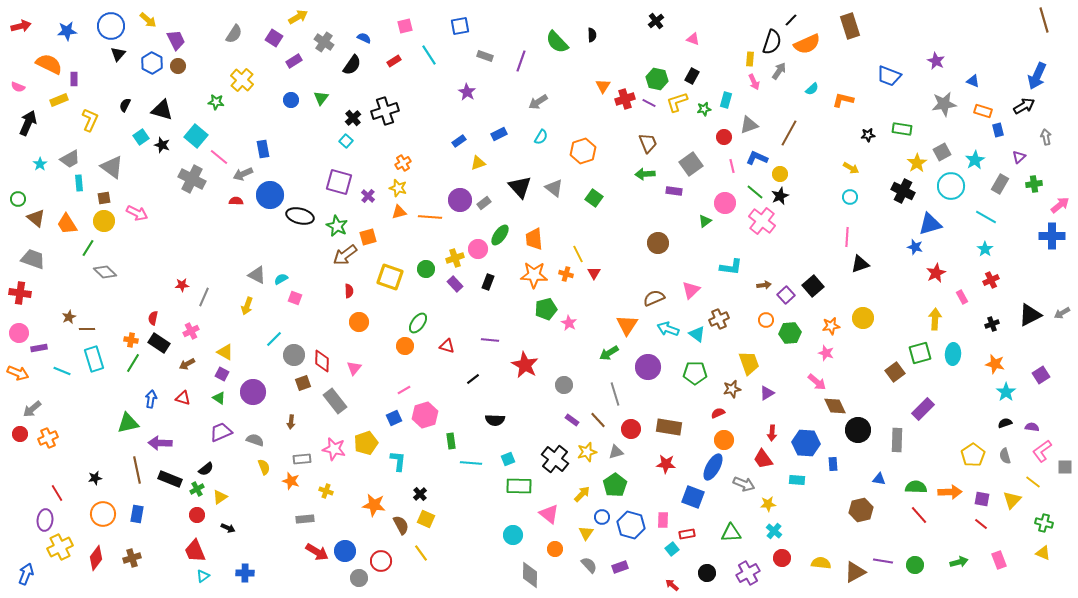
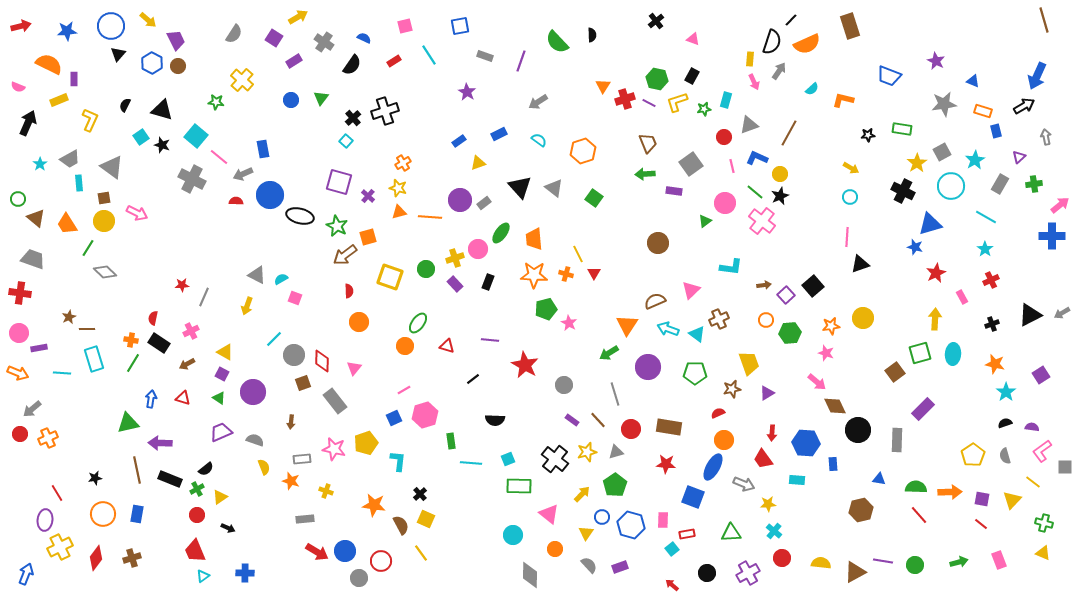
blue rectangle at (998, 130): moved 2 px left, 1 px down
cyan semicircle at (541, 137): moved 2 px left, 3 px down; rotated 84 degrees counterclockwise
green ellipse at (500, 235): moved 1 px right, 2 px up
brown semicircle at (654, 298): moved 1 px right, 3 px down
cyan line at (62, 371): moved 2 px down; rotated 18 degrees counterclockwise
